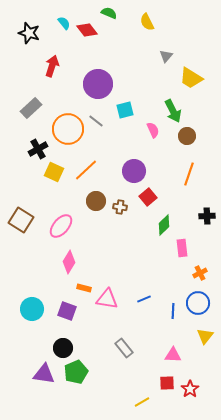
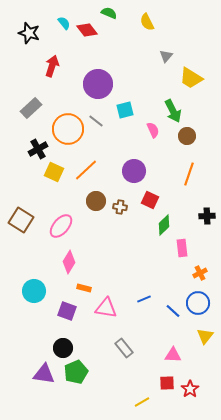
red square at (148, 197): moved 2 px right, 3 px down; rotated 24 degrees counterclockwise
pink triangle at (107, 299): moved 1 px left, 9 px down
cyan circle at (32, 309): moved 2 px right, 18 px up
blue line at (173, 311): rotated 49 degrees counterclockwise
